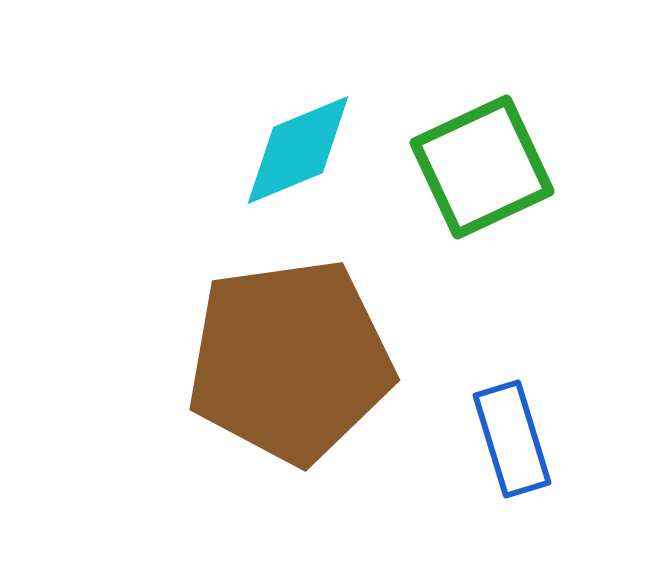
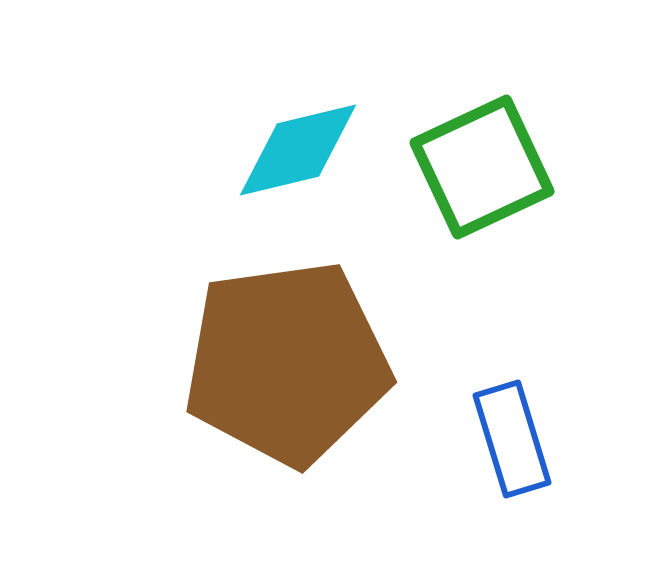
cyan diamond: rotated 9 degrees clockwise
brown pentagon: moved 3 px left, 2 px down
